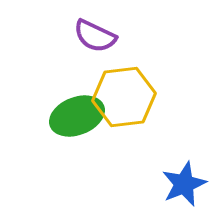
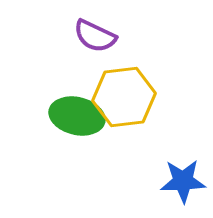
green ellipse: rotated 34 degrees clockwise
blue star: moved 1 px left, 3 px up; rotated 21 degrees clockwise
